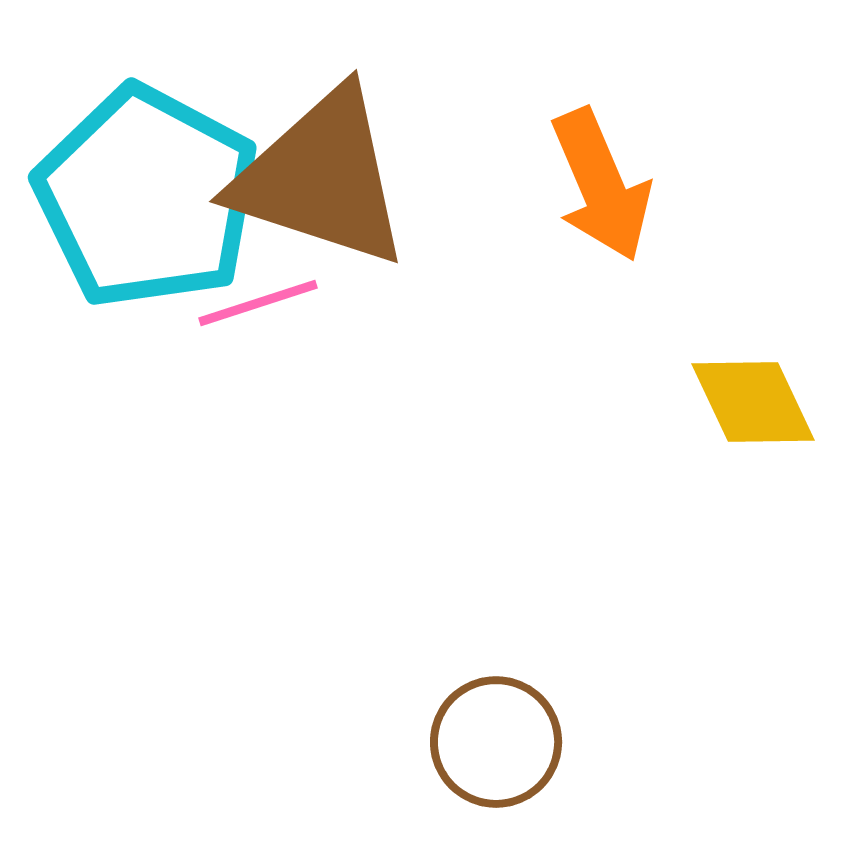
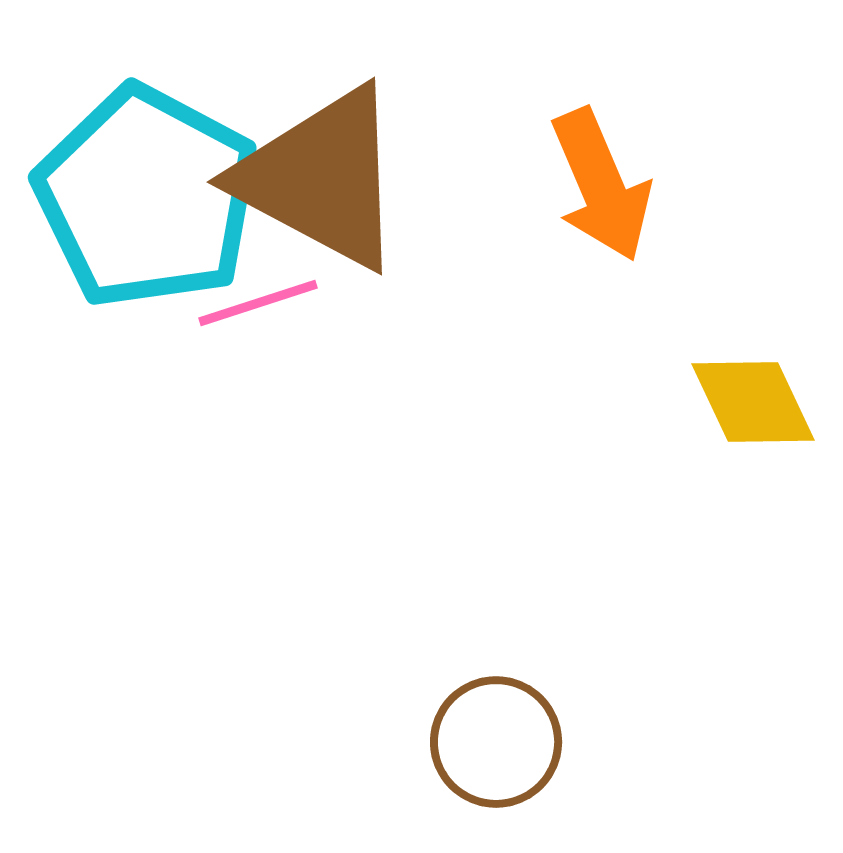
brown triangle: rotated 10 degrees clockwise
